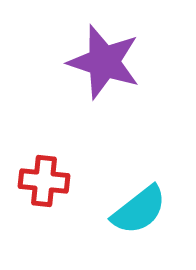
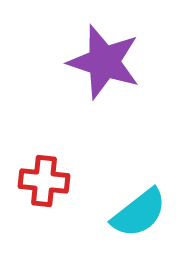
cyan semicircle: moved 3 px down
